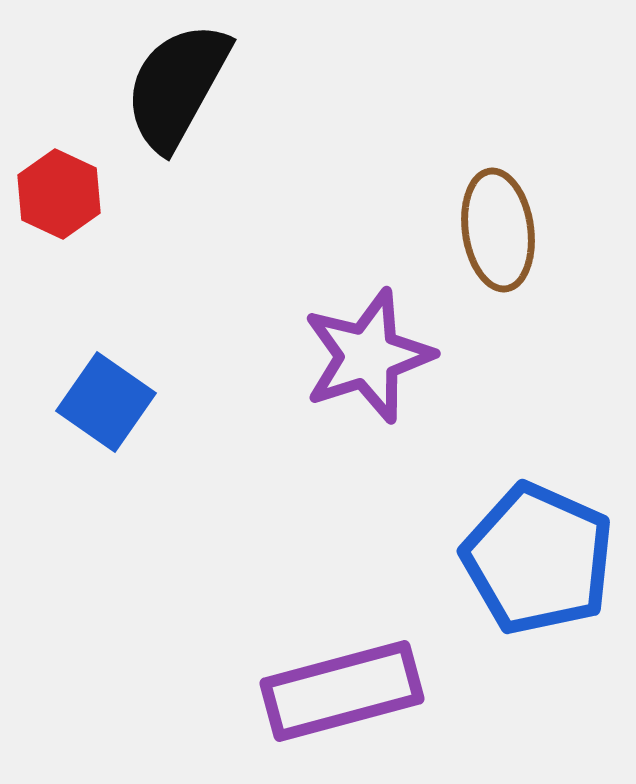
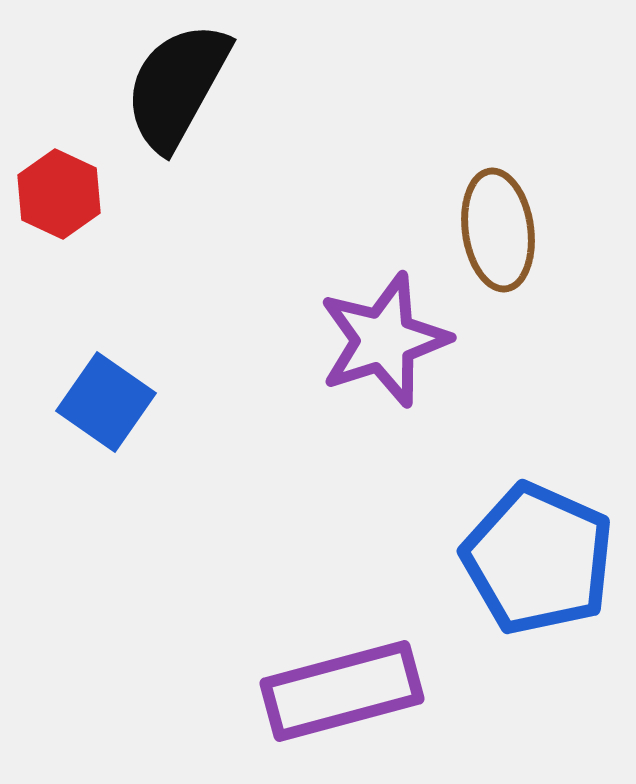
purple star: moved 16 px right, 16 px up
